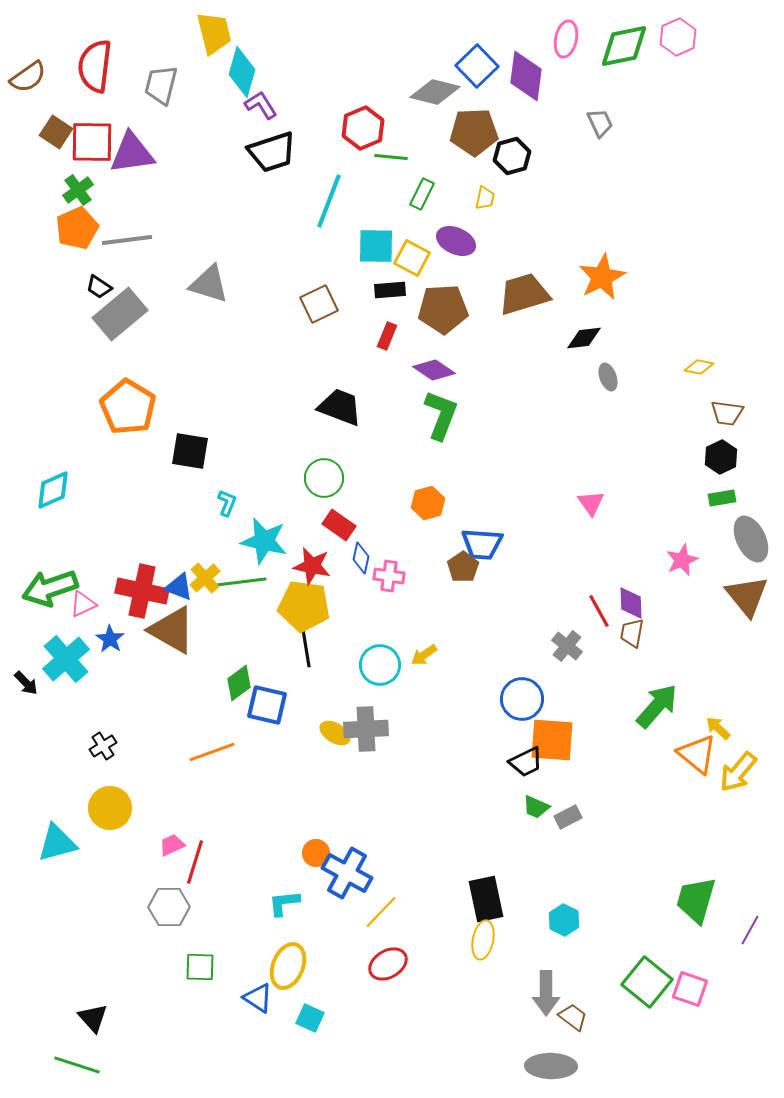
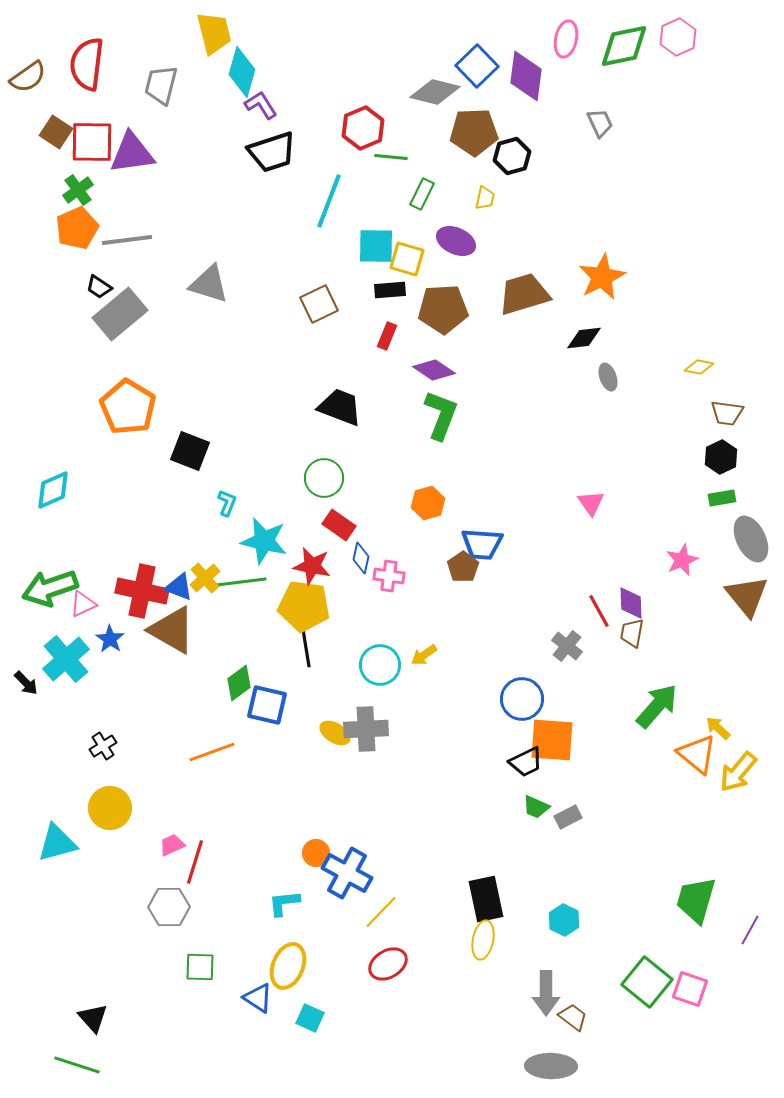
red semicircle at (95, 66): moved 8 px left, 2 px up
yellow square at (412, 258): moved 5 px left, 1 px down; rotated 12 degrees counterclockwise
black square at (190, 451): rotated 12 degrees clockwise
